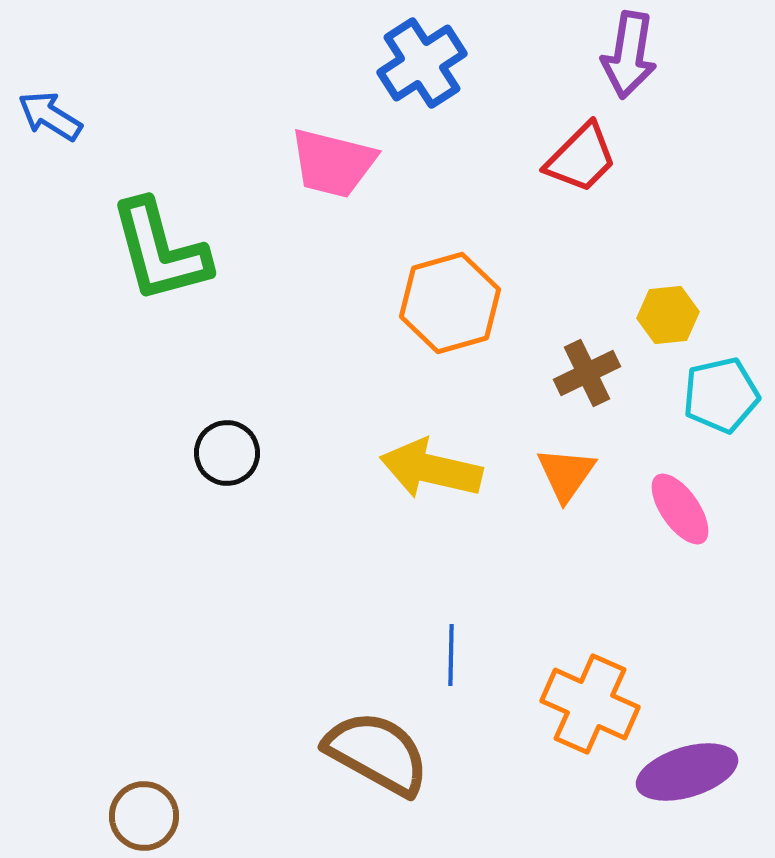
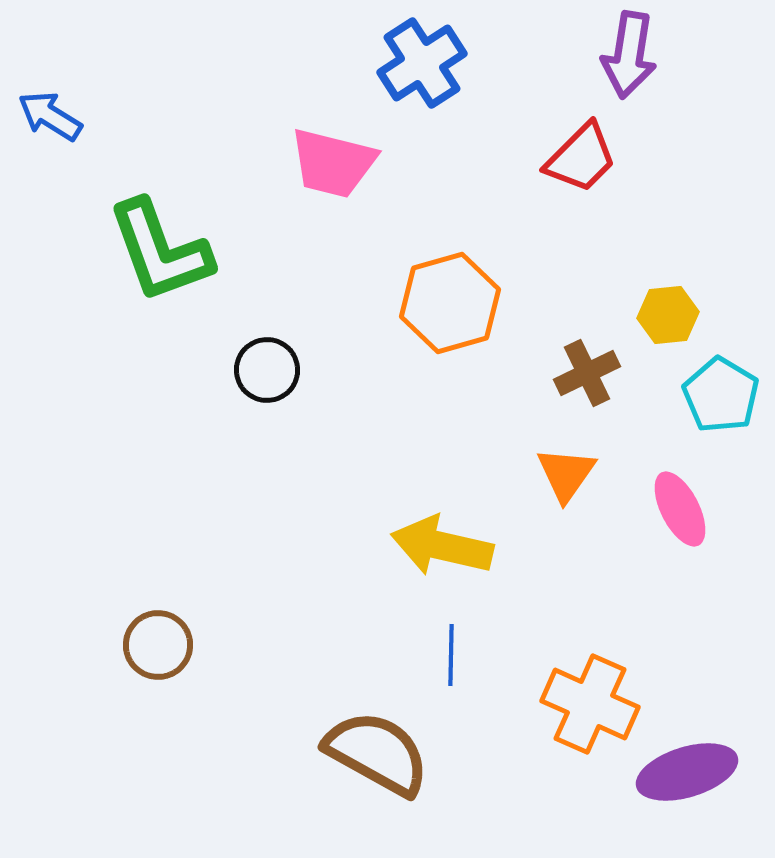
green L-shape: rotated 5 degrees counterclockwise
cyan pentagon: rotated 28 degrees counterclockwise
black circle: moved 40 px right, 83 px up
yellow arrow: moved 11 px right, 77 px down
pink ellipse: rotated 8 degrees clockwise
brown circle: moved 14 px right, 171 px up
